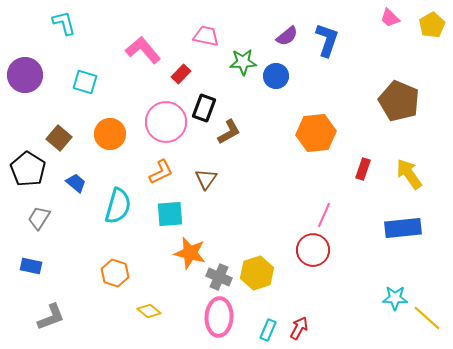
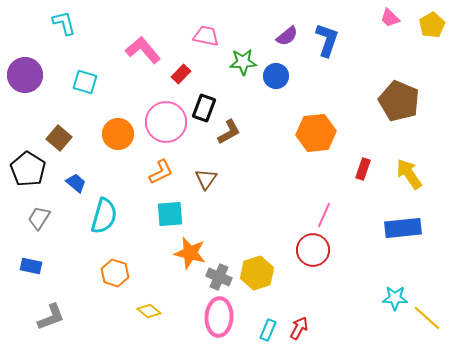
orange circle at (110, 134): moved 8 px right
cyan semicircle at (118, 206): moved 14 px left, 10 px down
